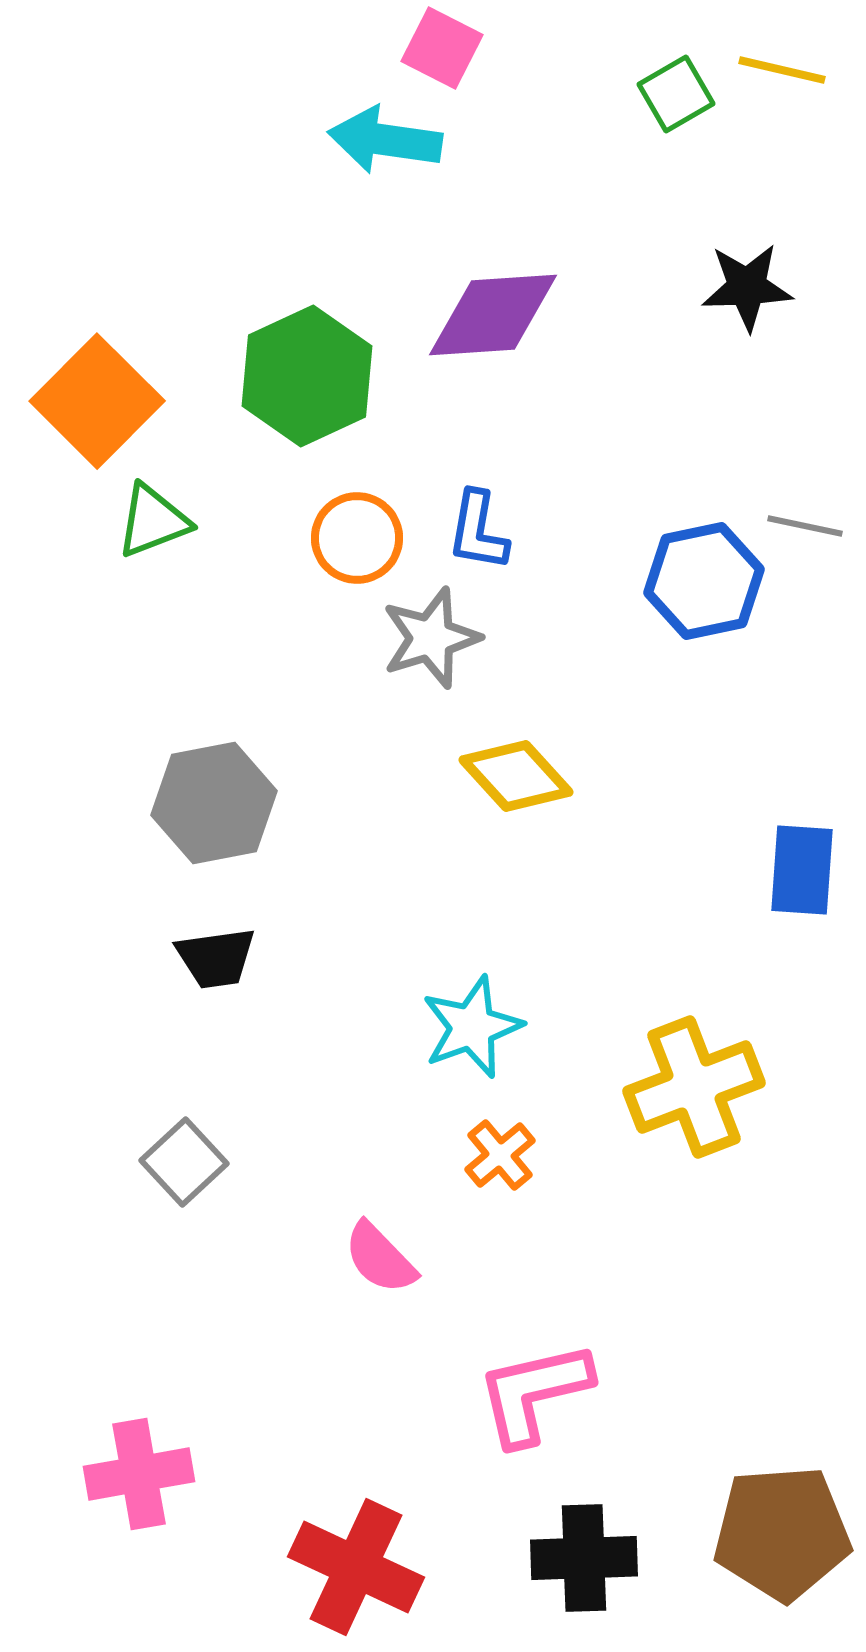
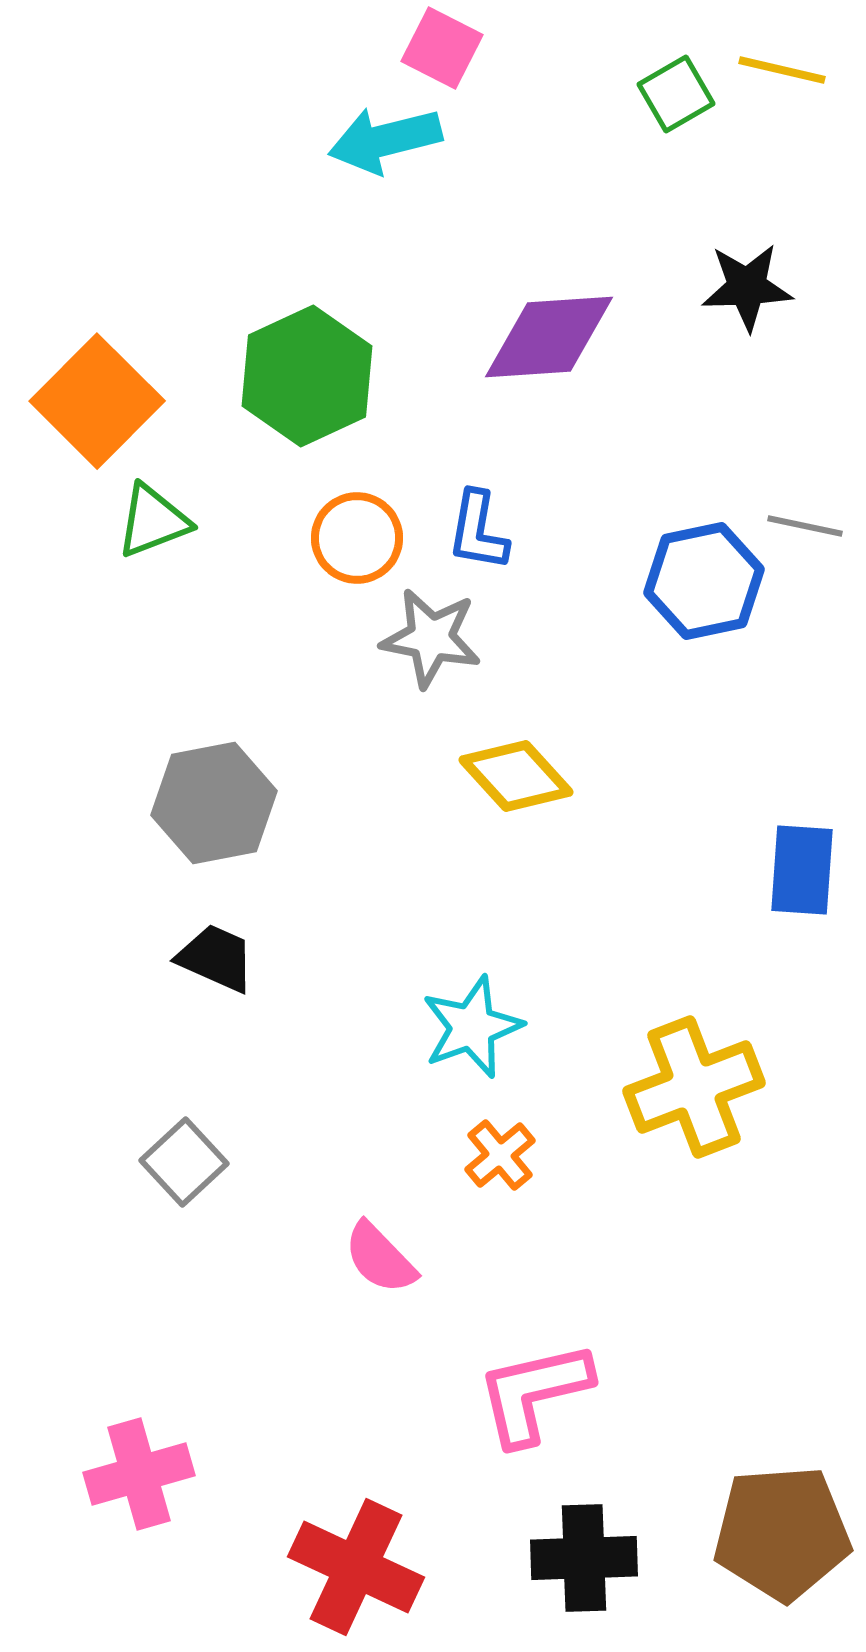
cyan arrow: rotated 22 degrees counterclockwise
purple diamond: moved 56 px right, 22 px down
gray star: rotated 28 degrees clockwise
black trapezoid: rotated 148 degrees counterclockwise
pink cross: rotated 6 degrees counterclockwise
